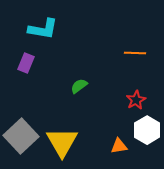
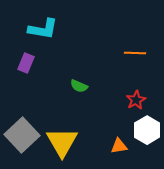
green semicircle: rotated 120 degrees counterclockwise
gray square: moved 1 px right, 1 px up
